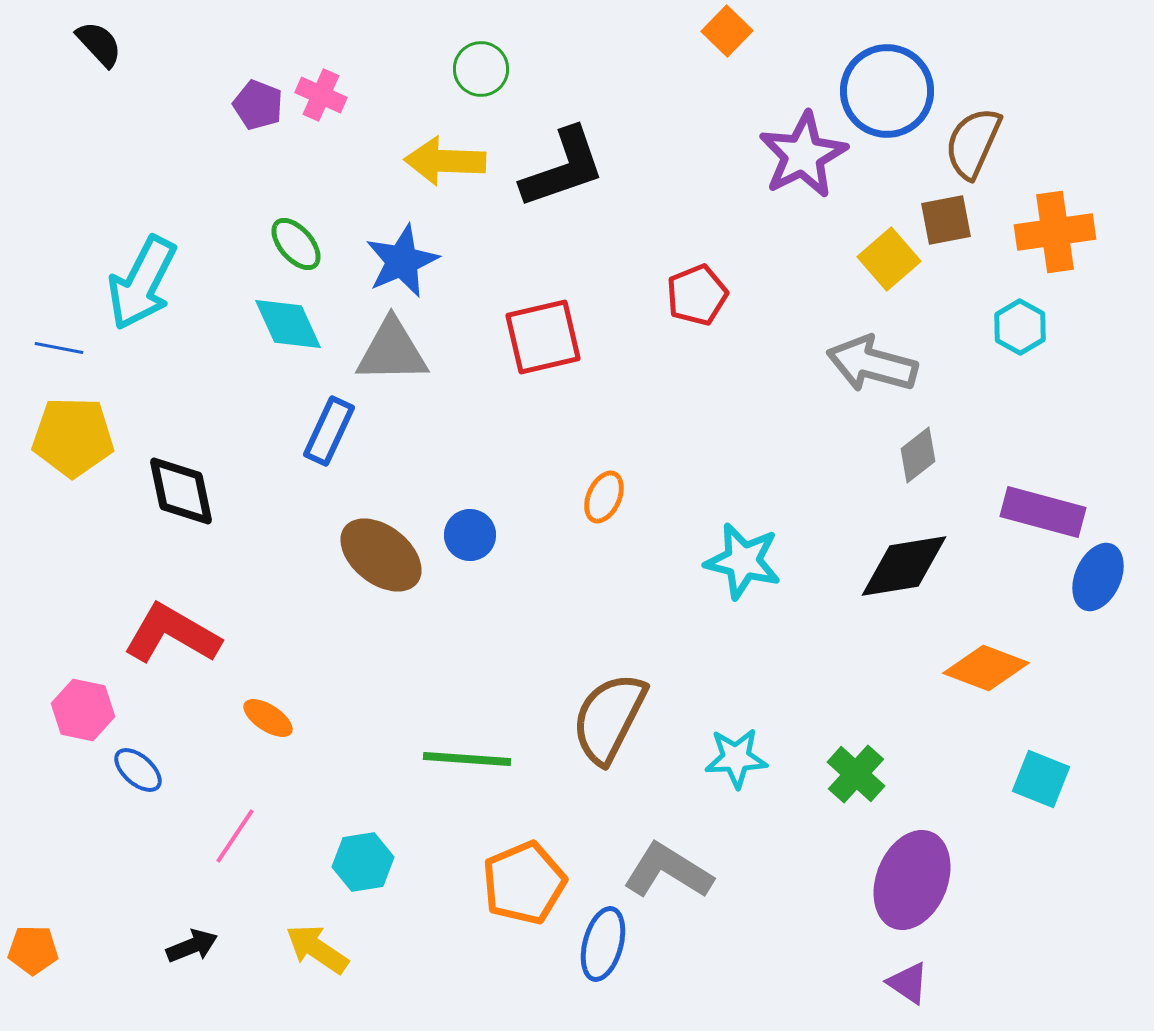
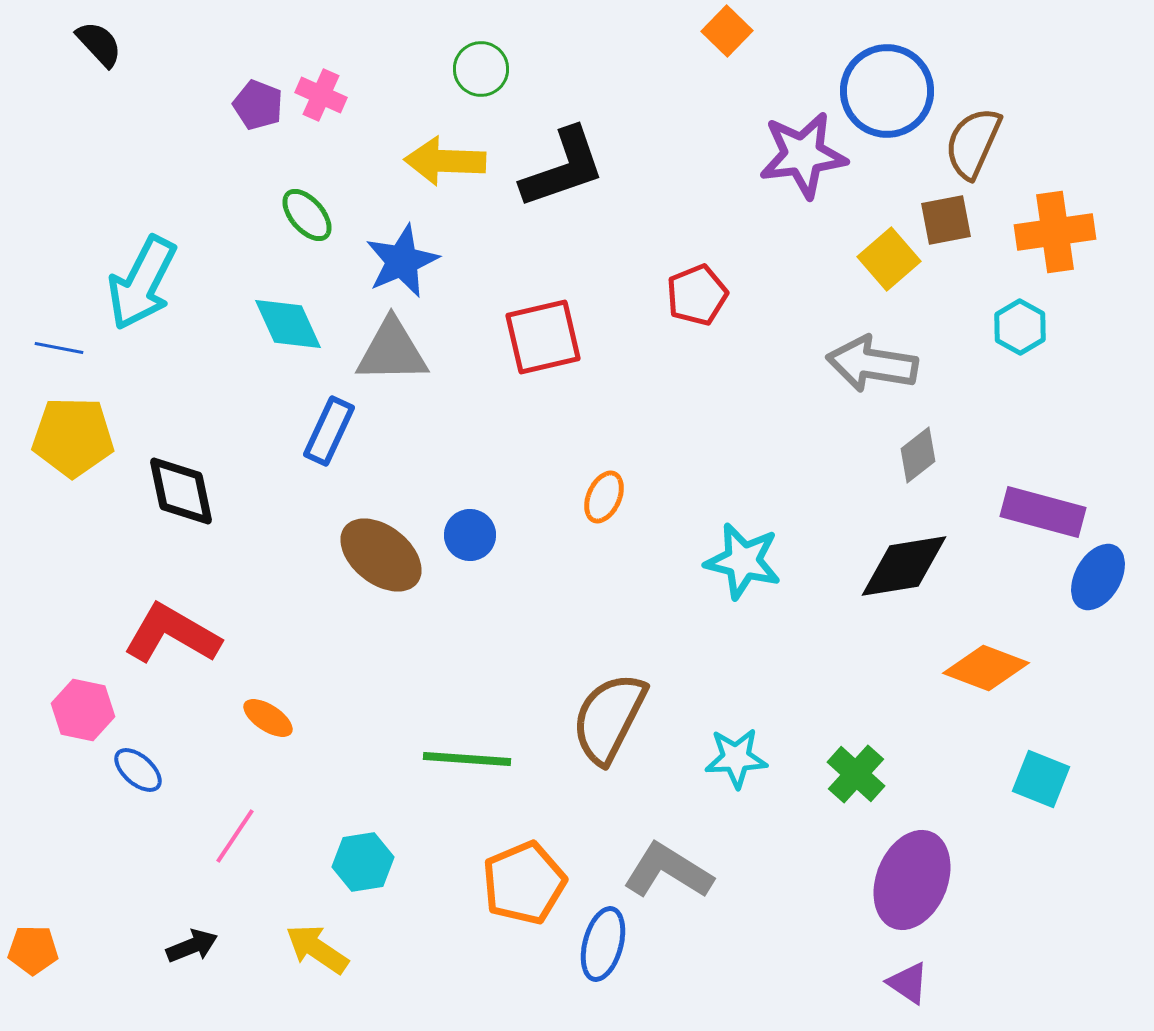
purple star at (803, 155): rotated 20 degrees clockwise
green ellipse at (296, 244): moved 11 px right, 29 px up
gray arrow at (872, 364): rotated 6 degrees counterclockwise
blue ellipse at (1098, 577): rotated 6 degrees clockwise
